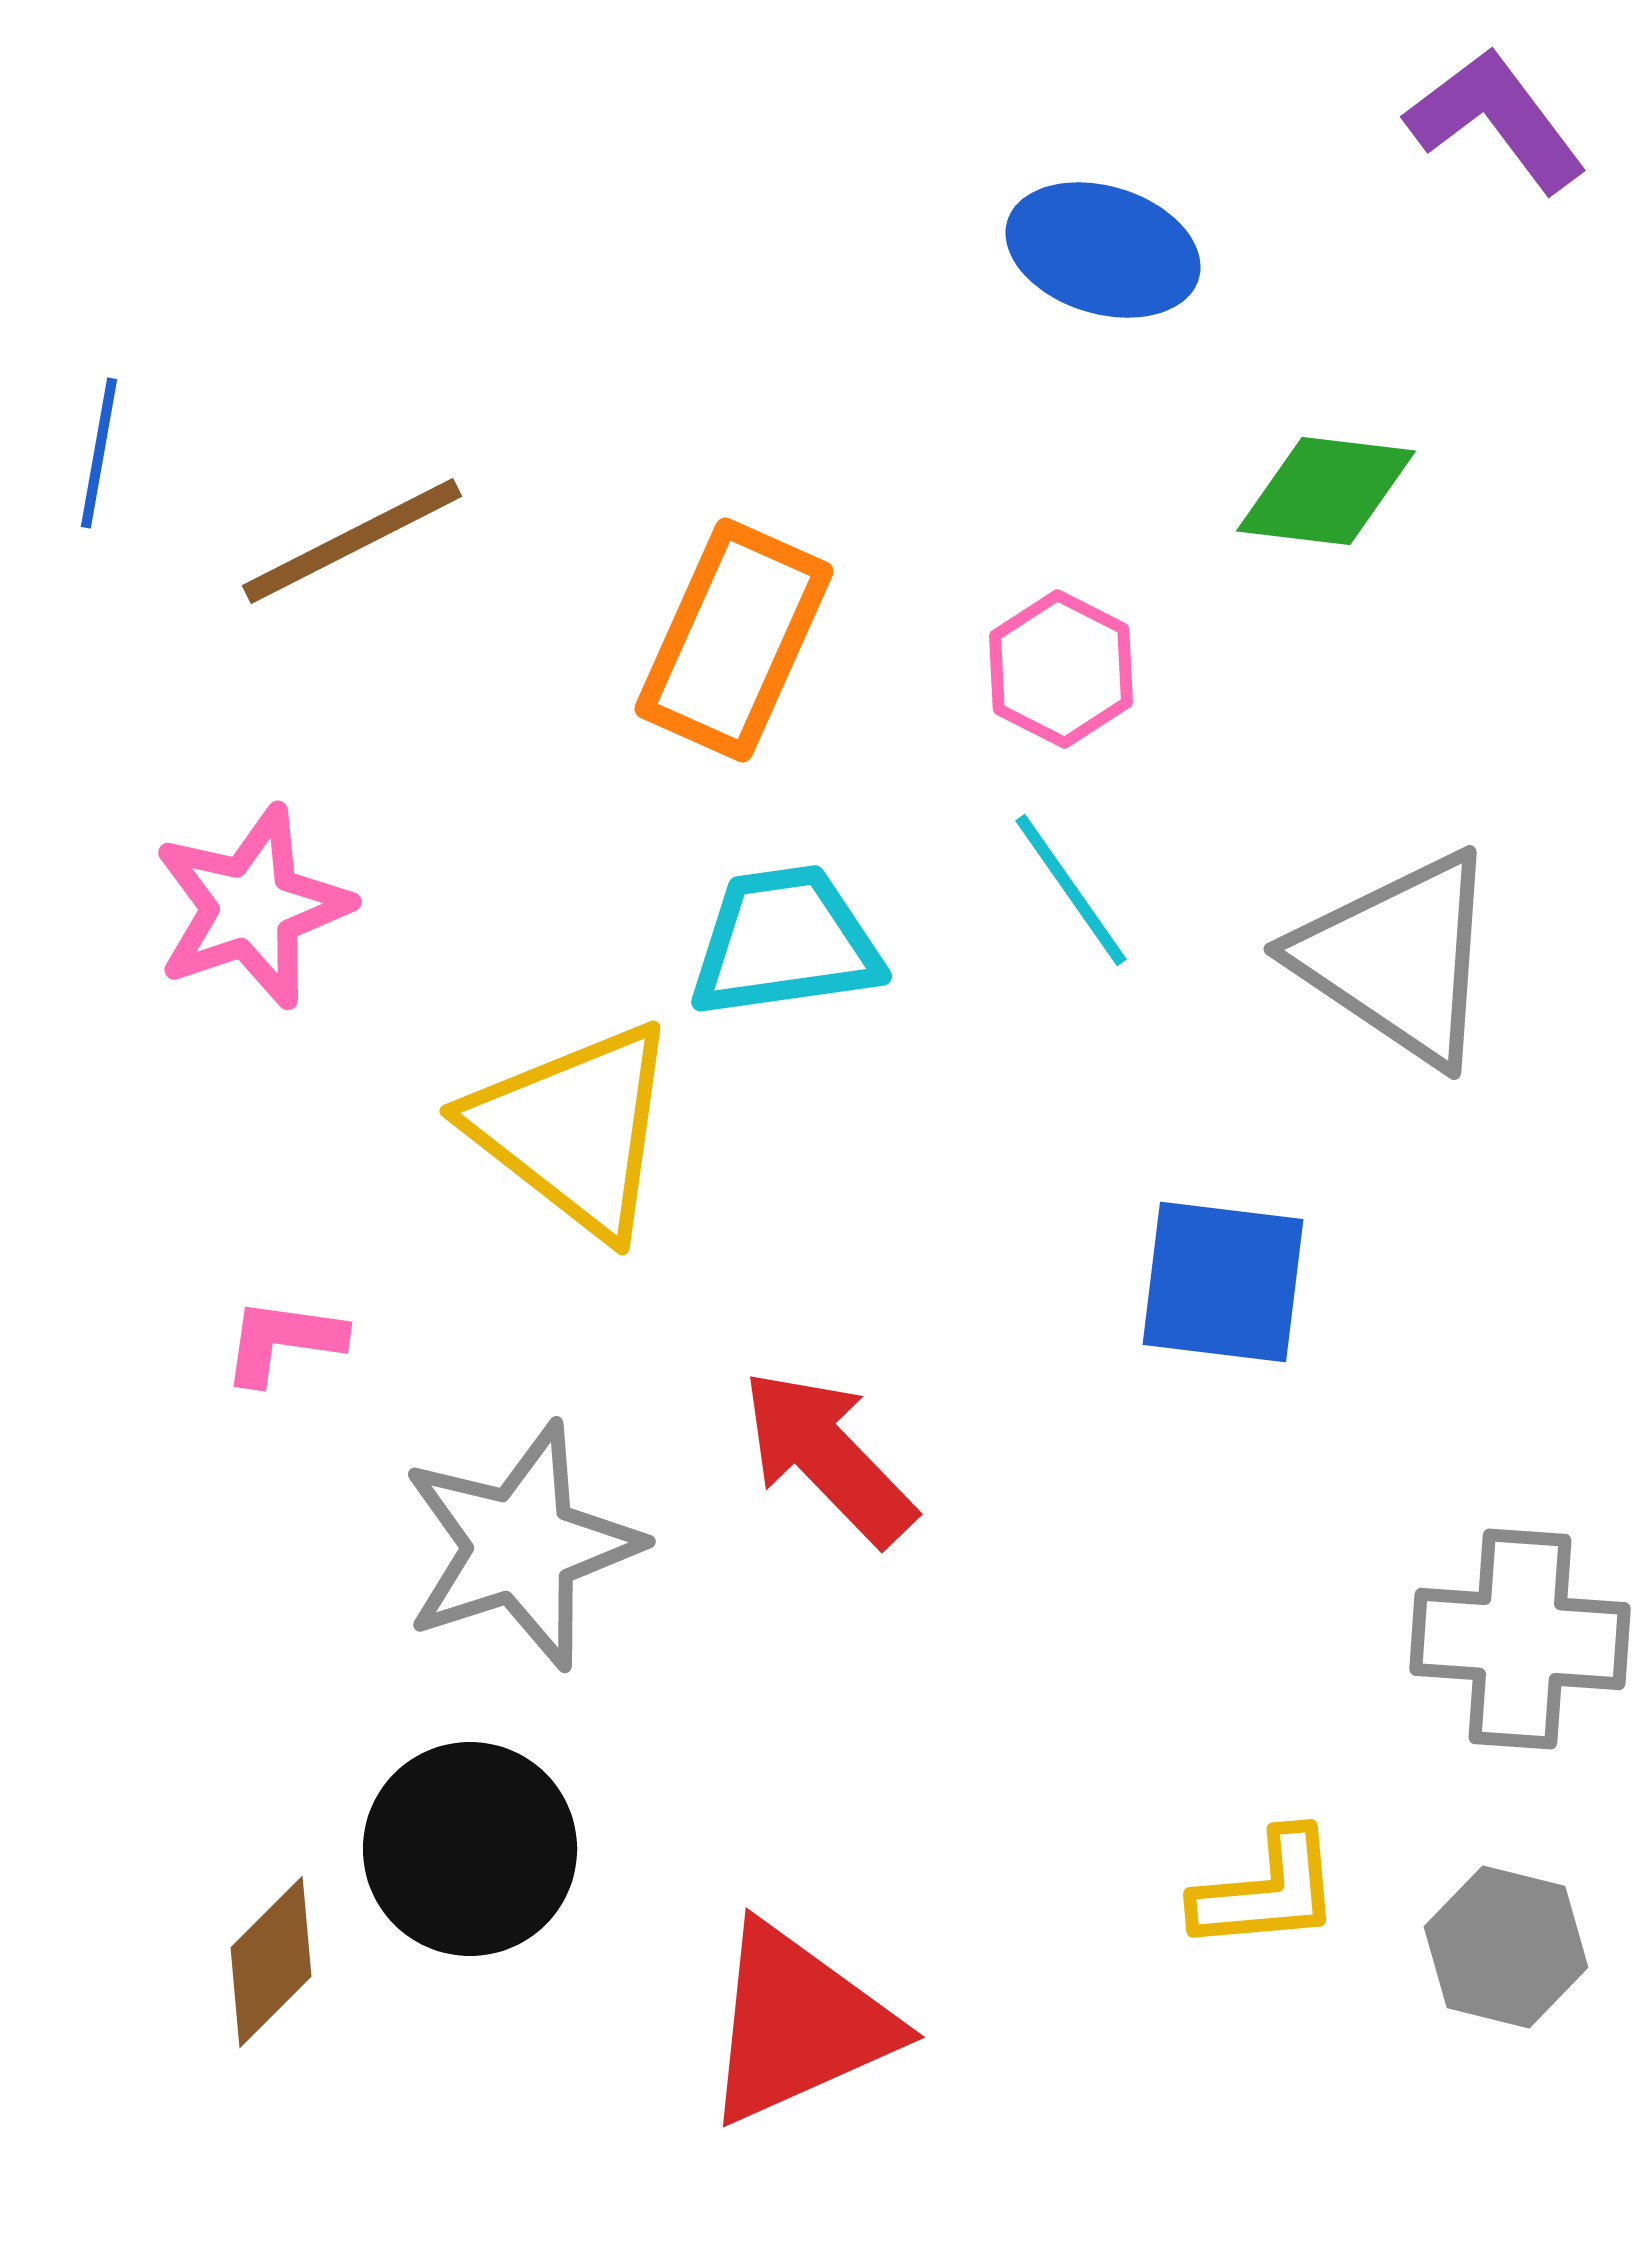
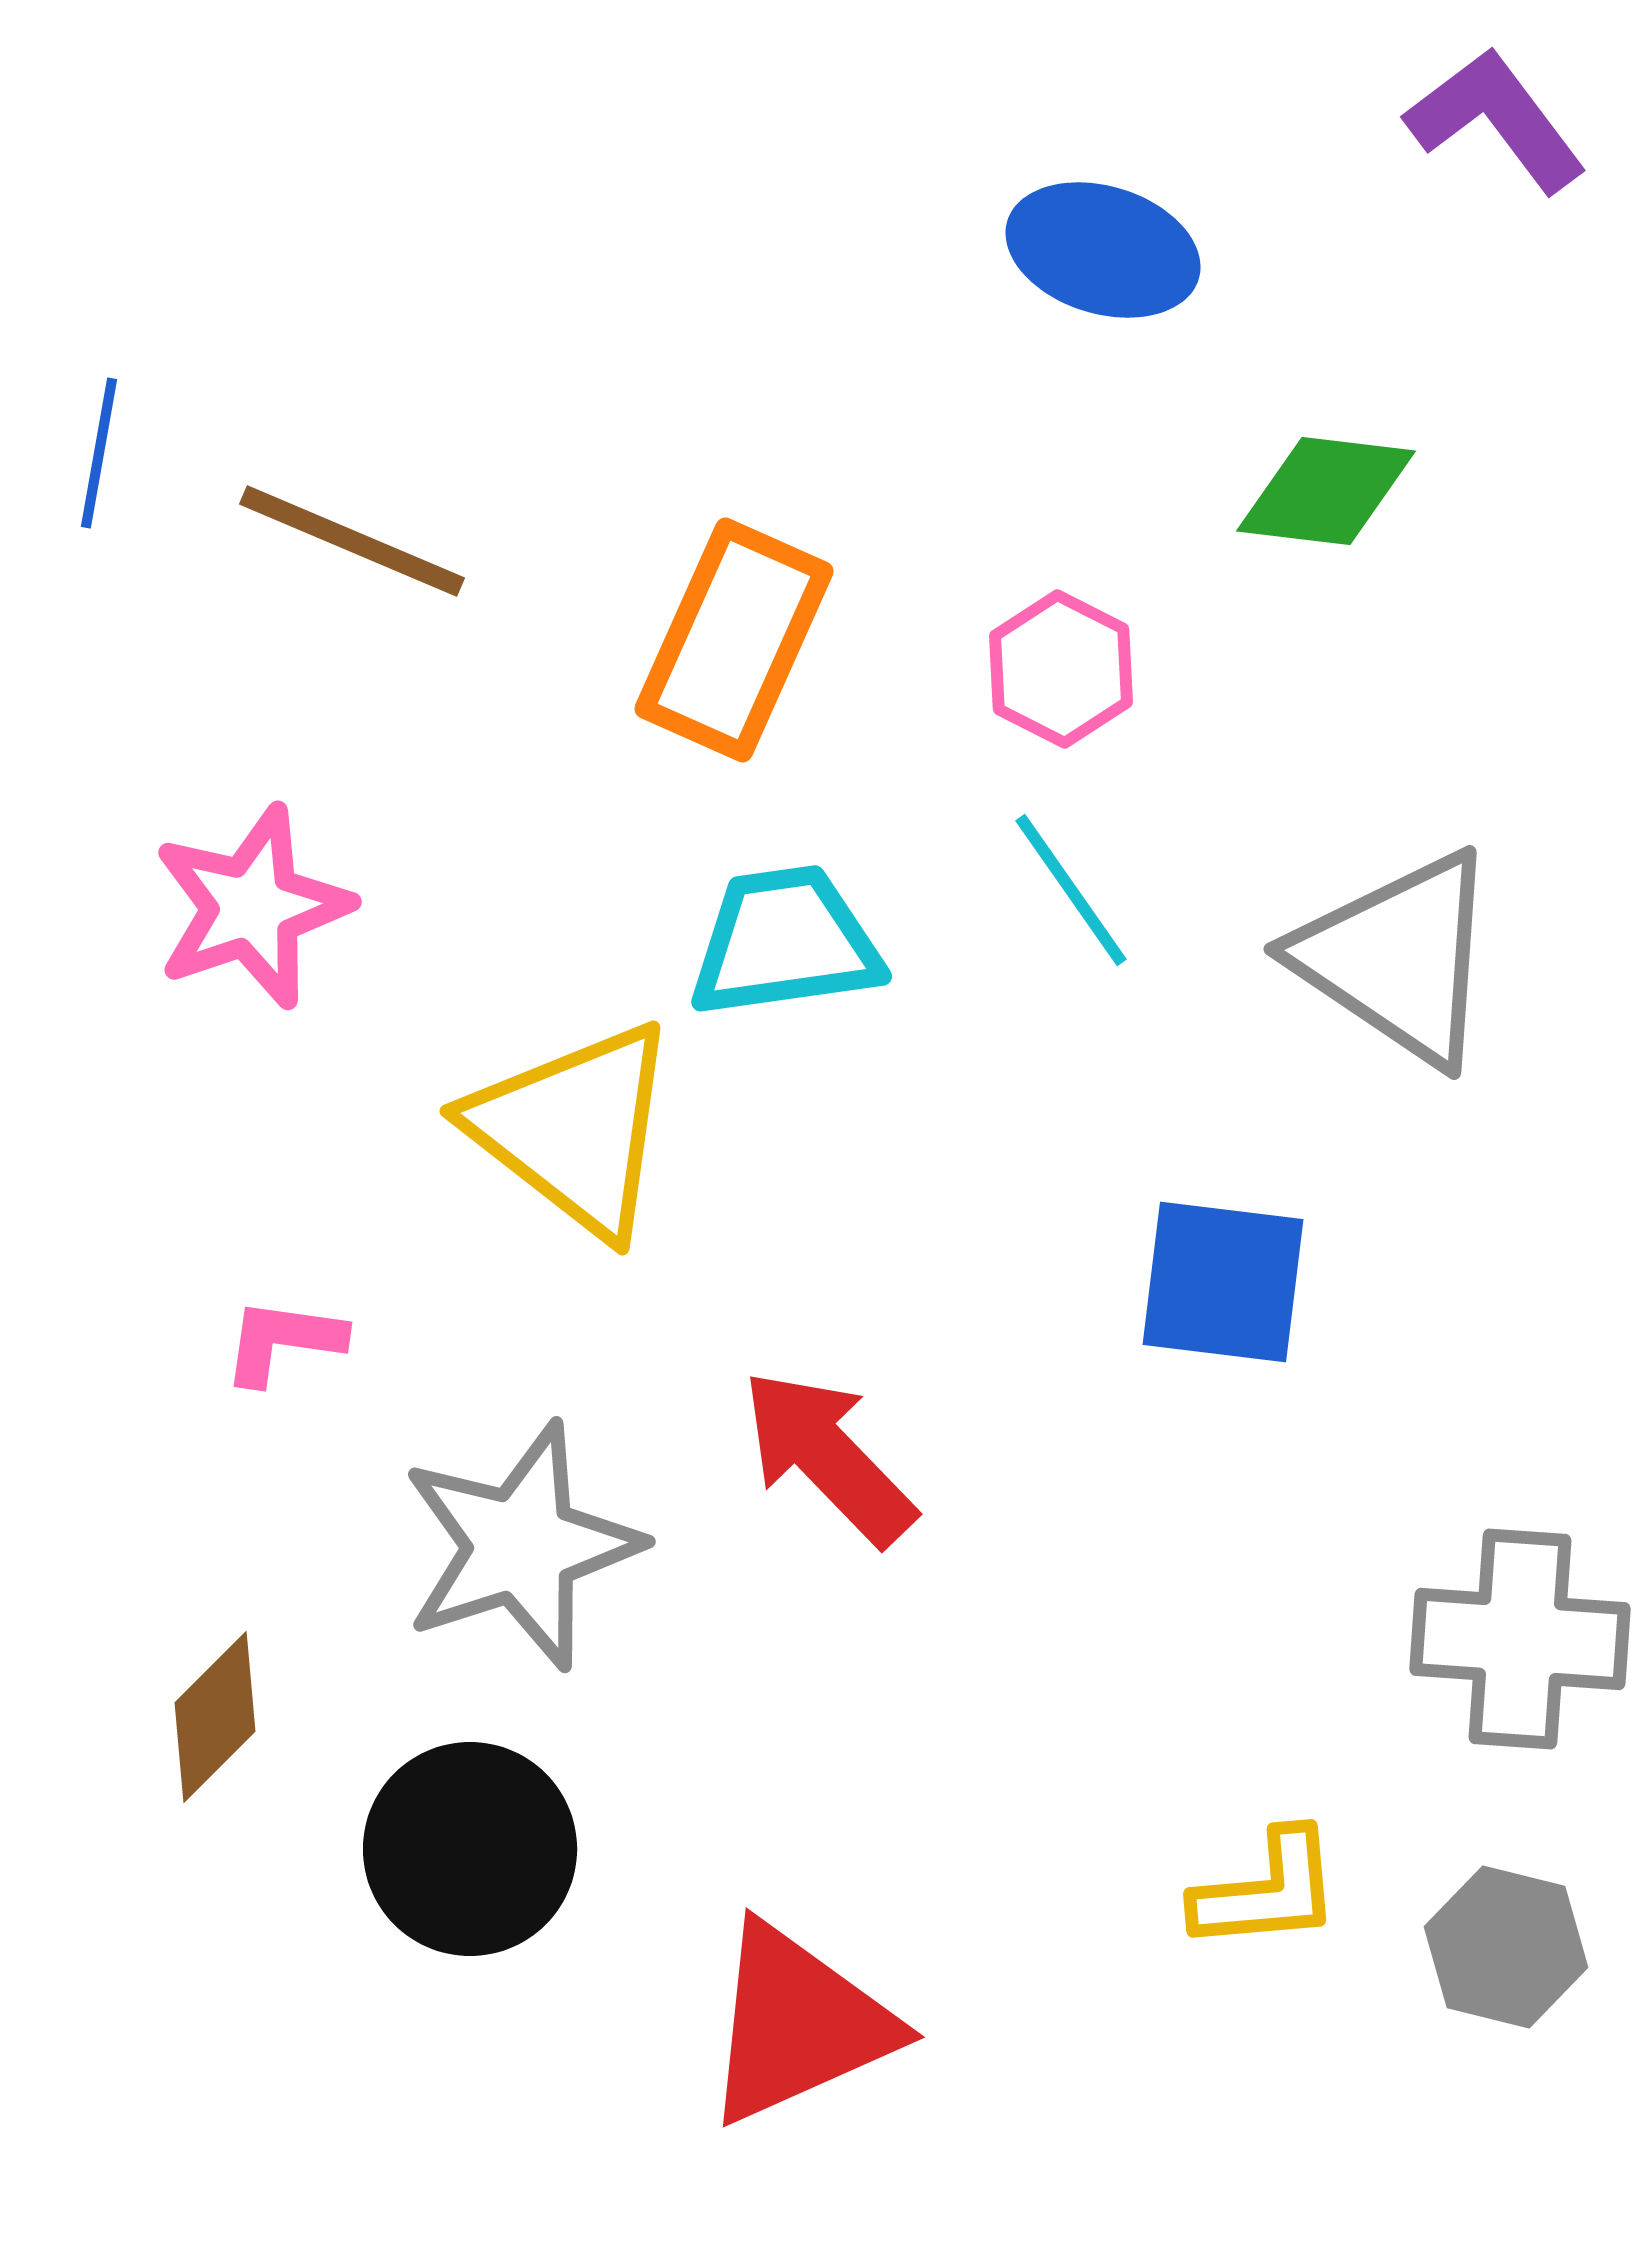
brown line: rotated 50 degrees clockwise
brown diamond: moved 56 px left, 245 px up
